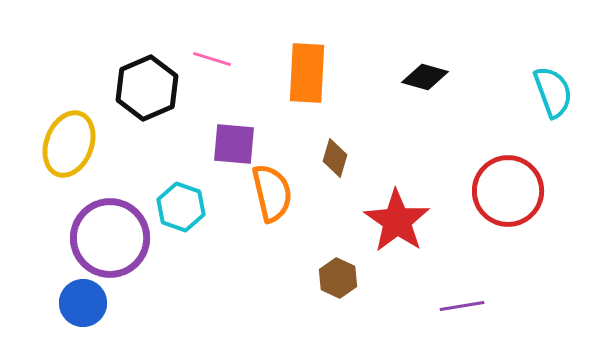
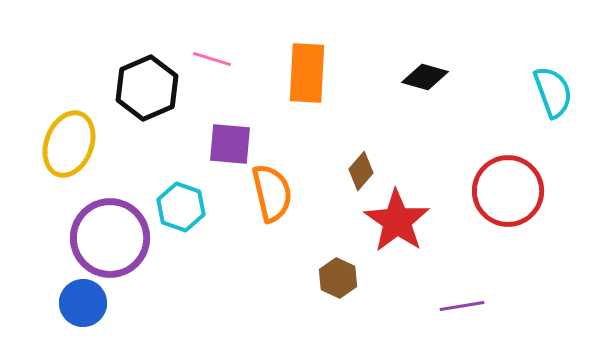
purple square: moved 4 px left
brown diamond: moved 26 px right, 13 px down; rotated 24 degrees clockwise
